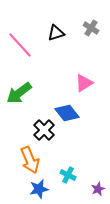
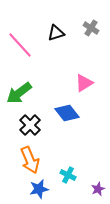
black cross: moved 14 px left, 5 px up
